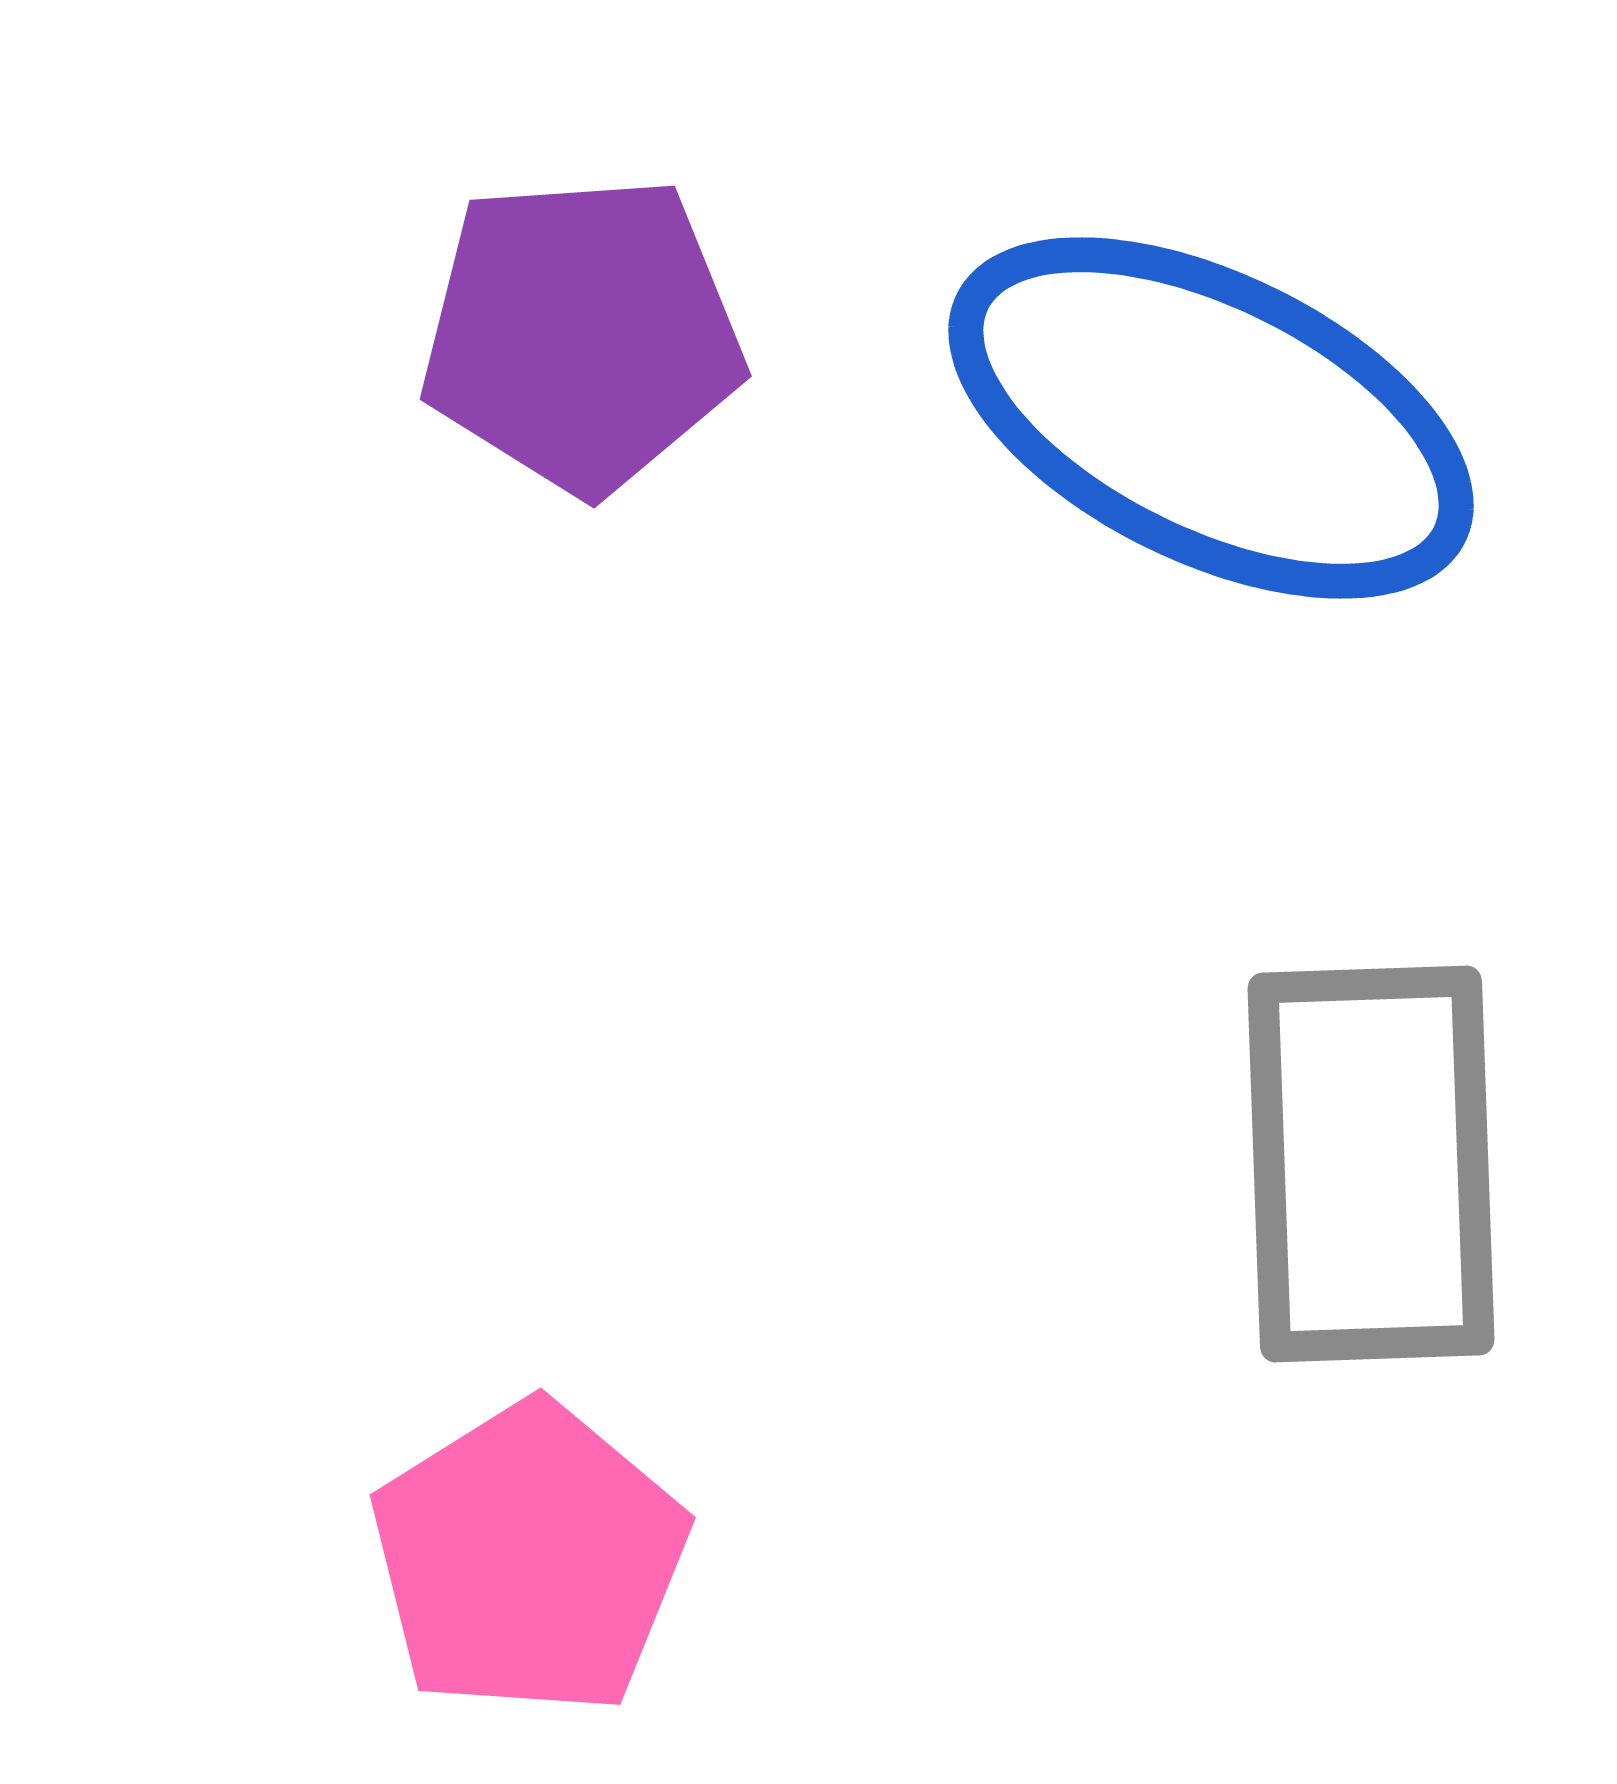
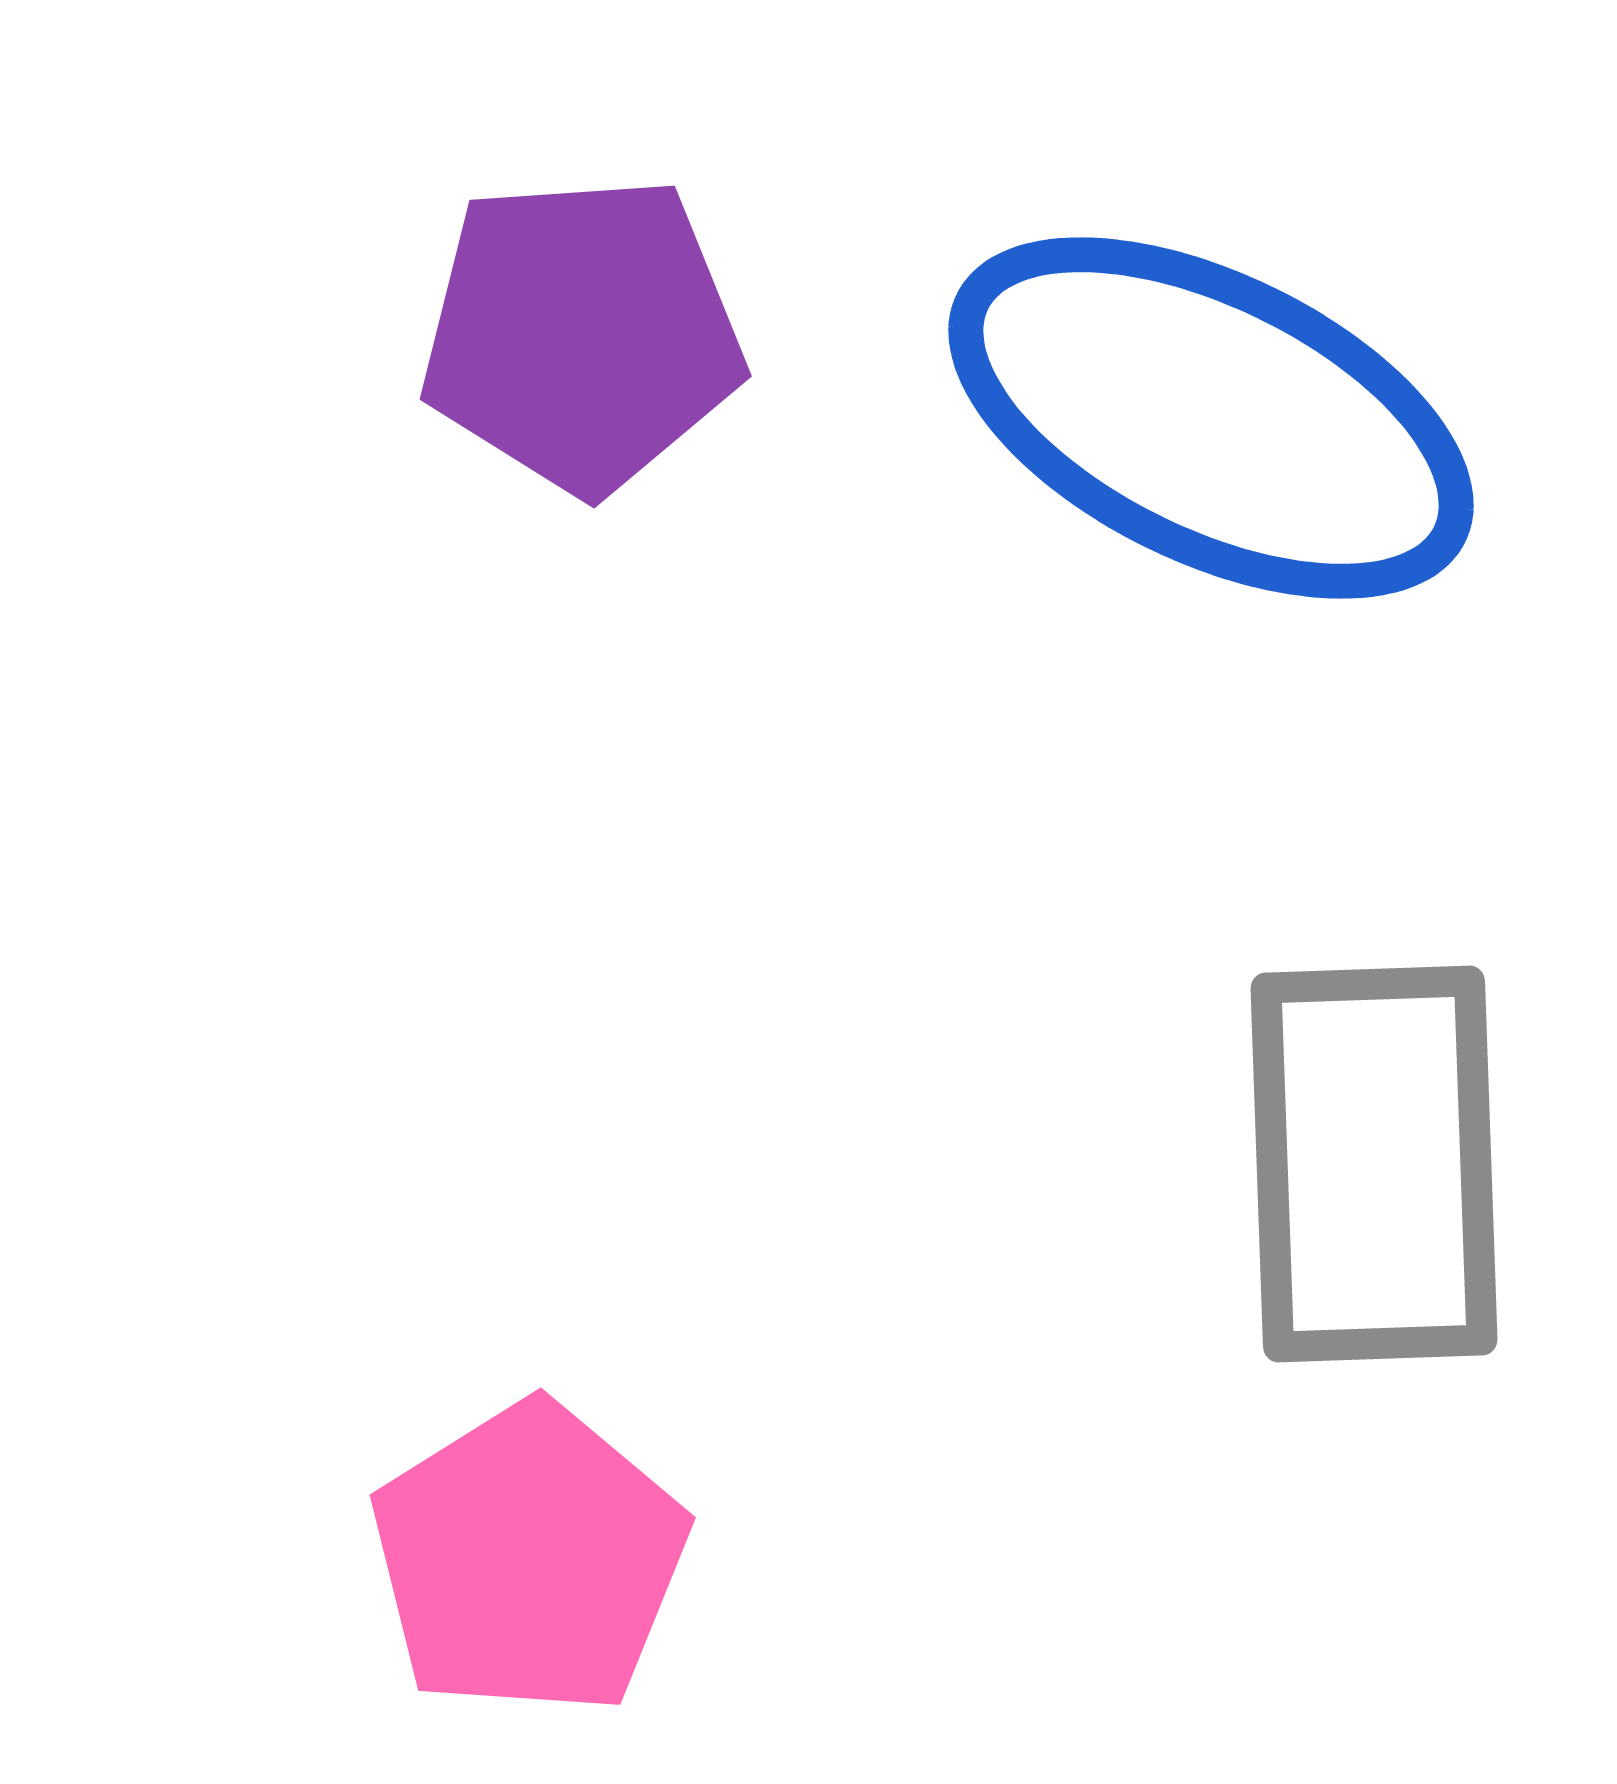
gray rectangle: moved 3 px right
